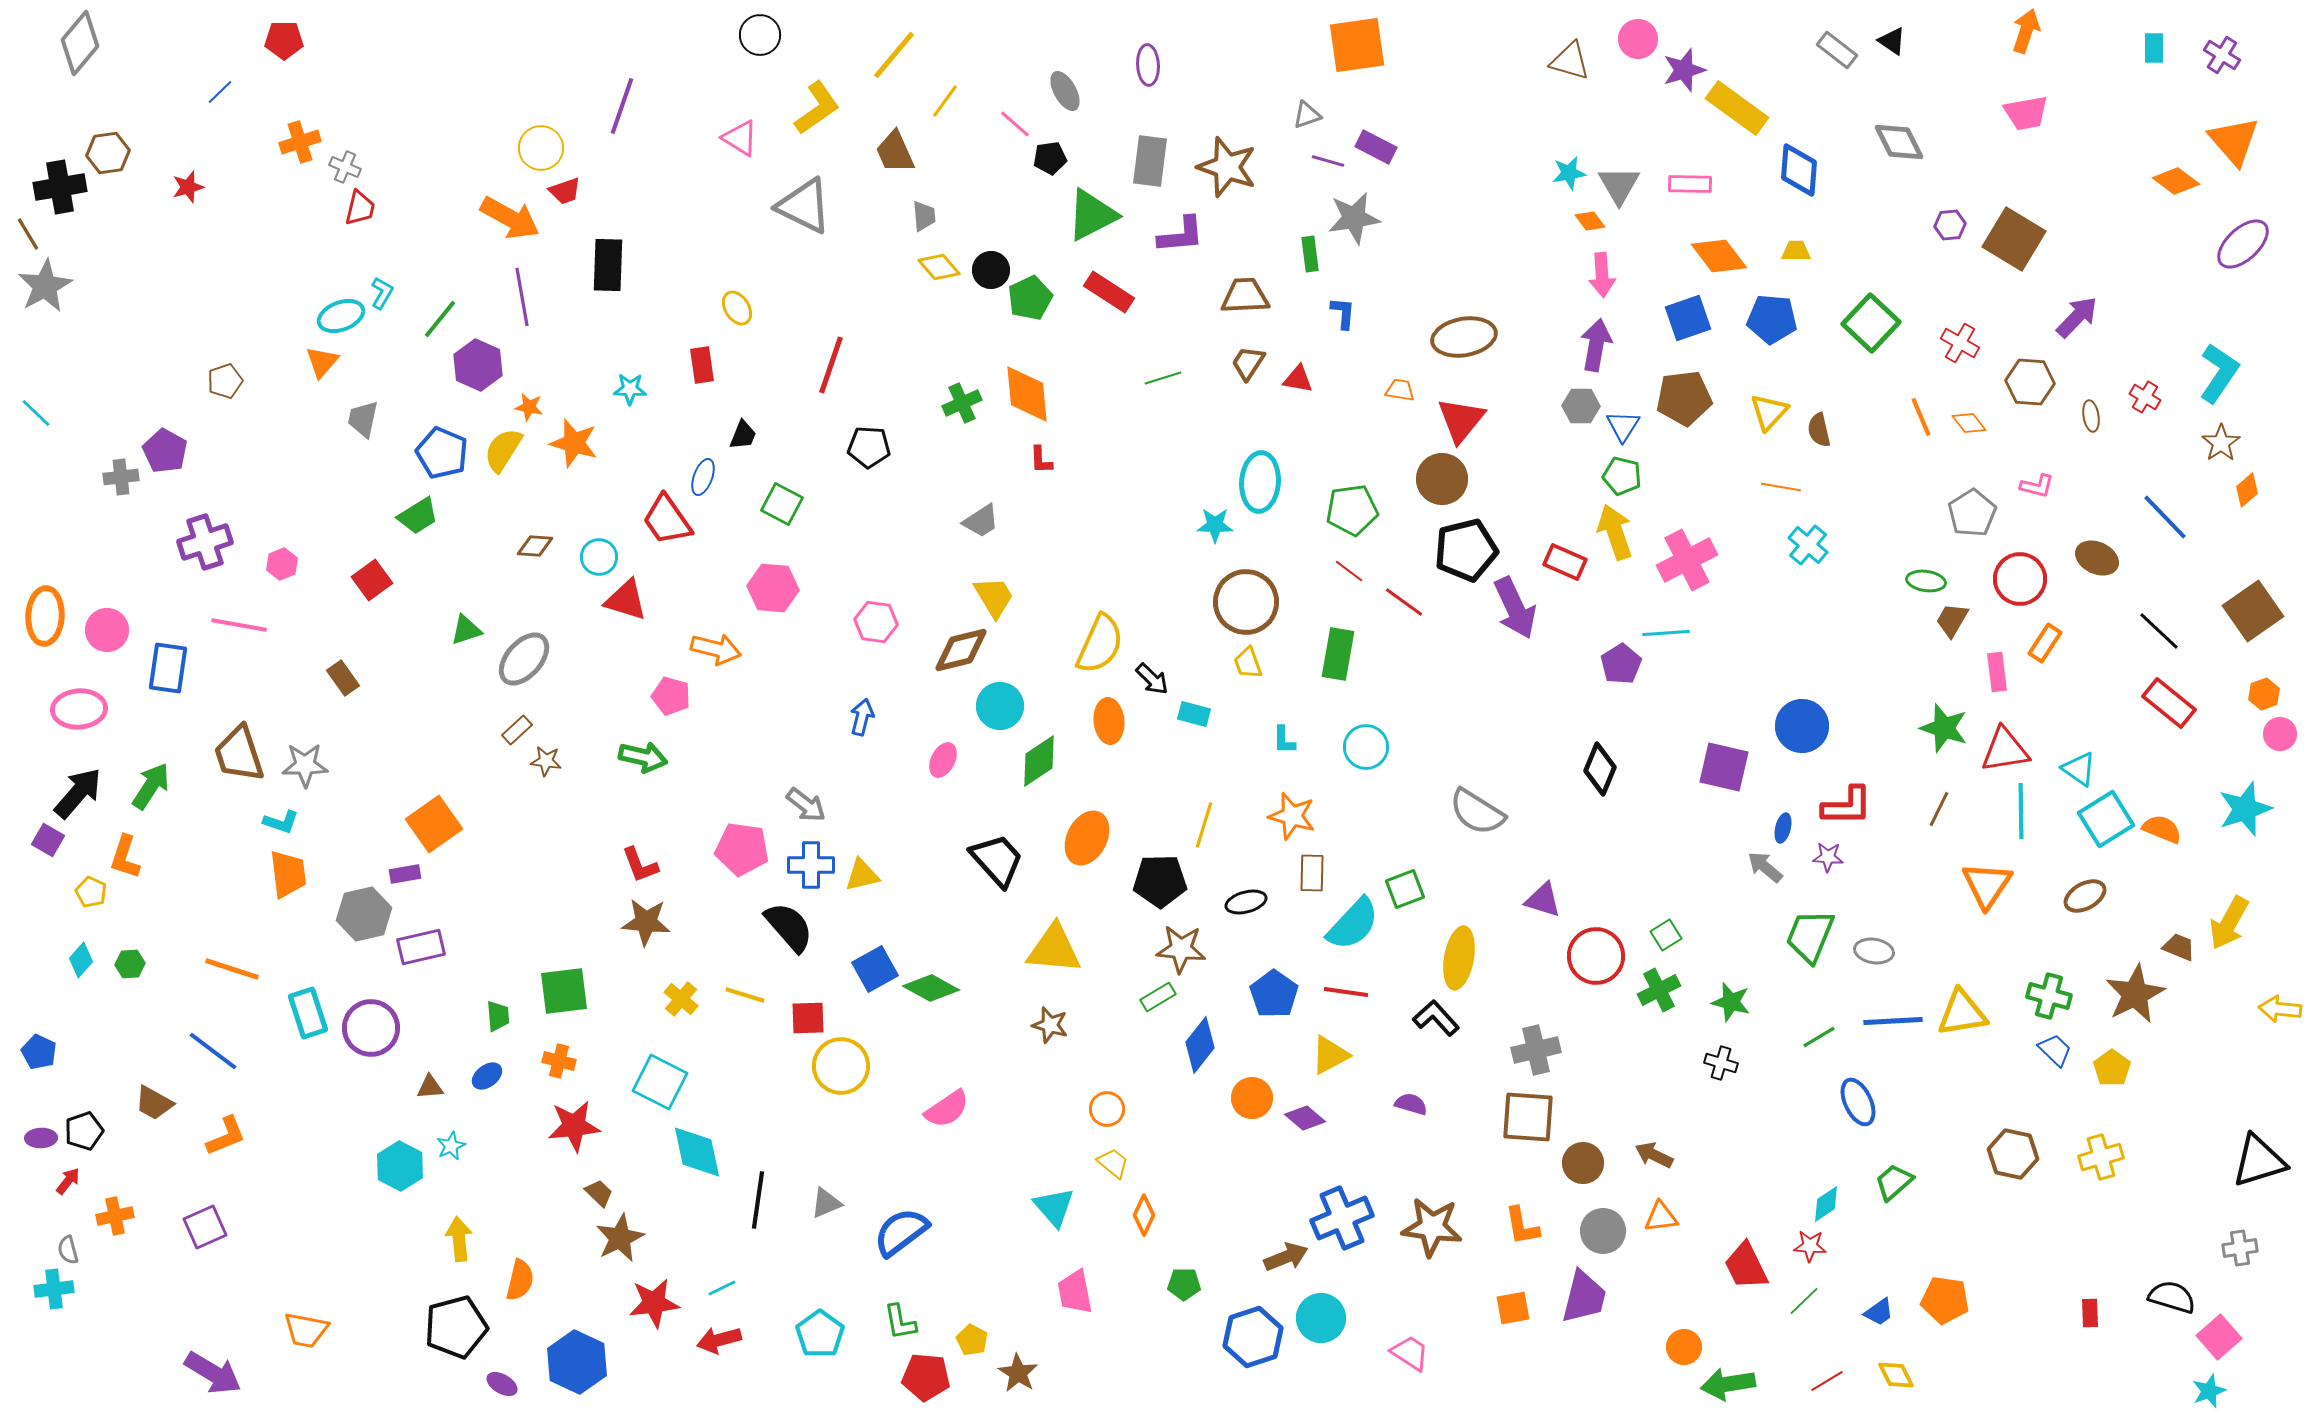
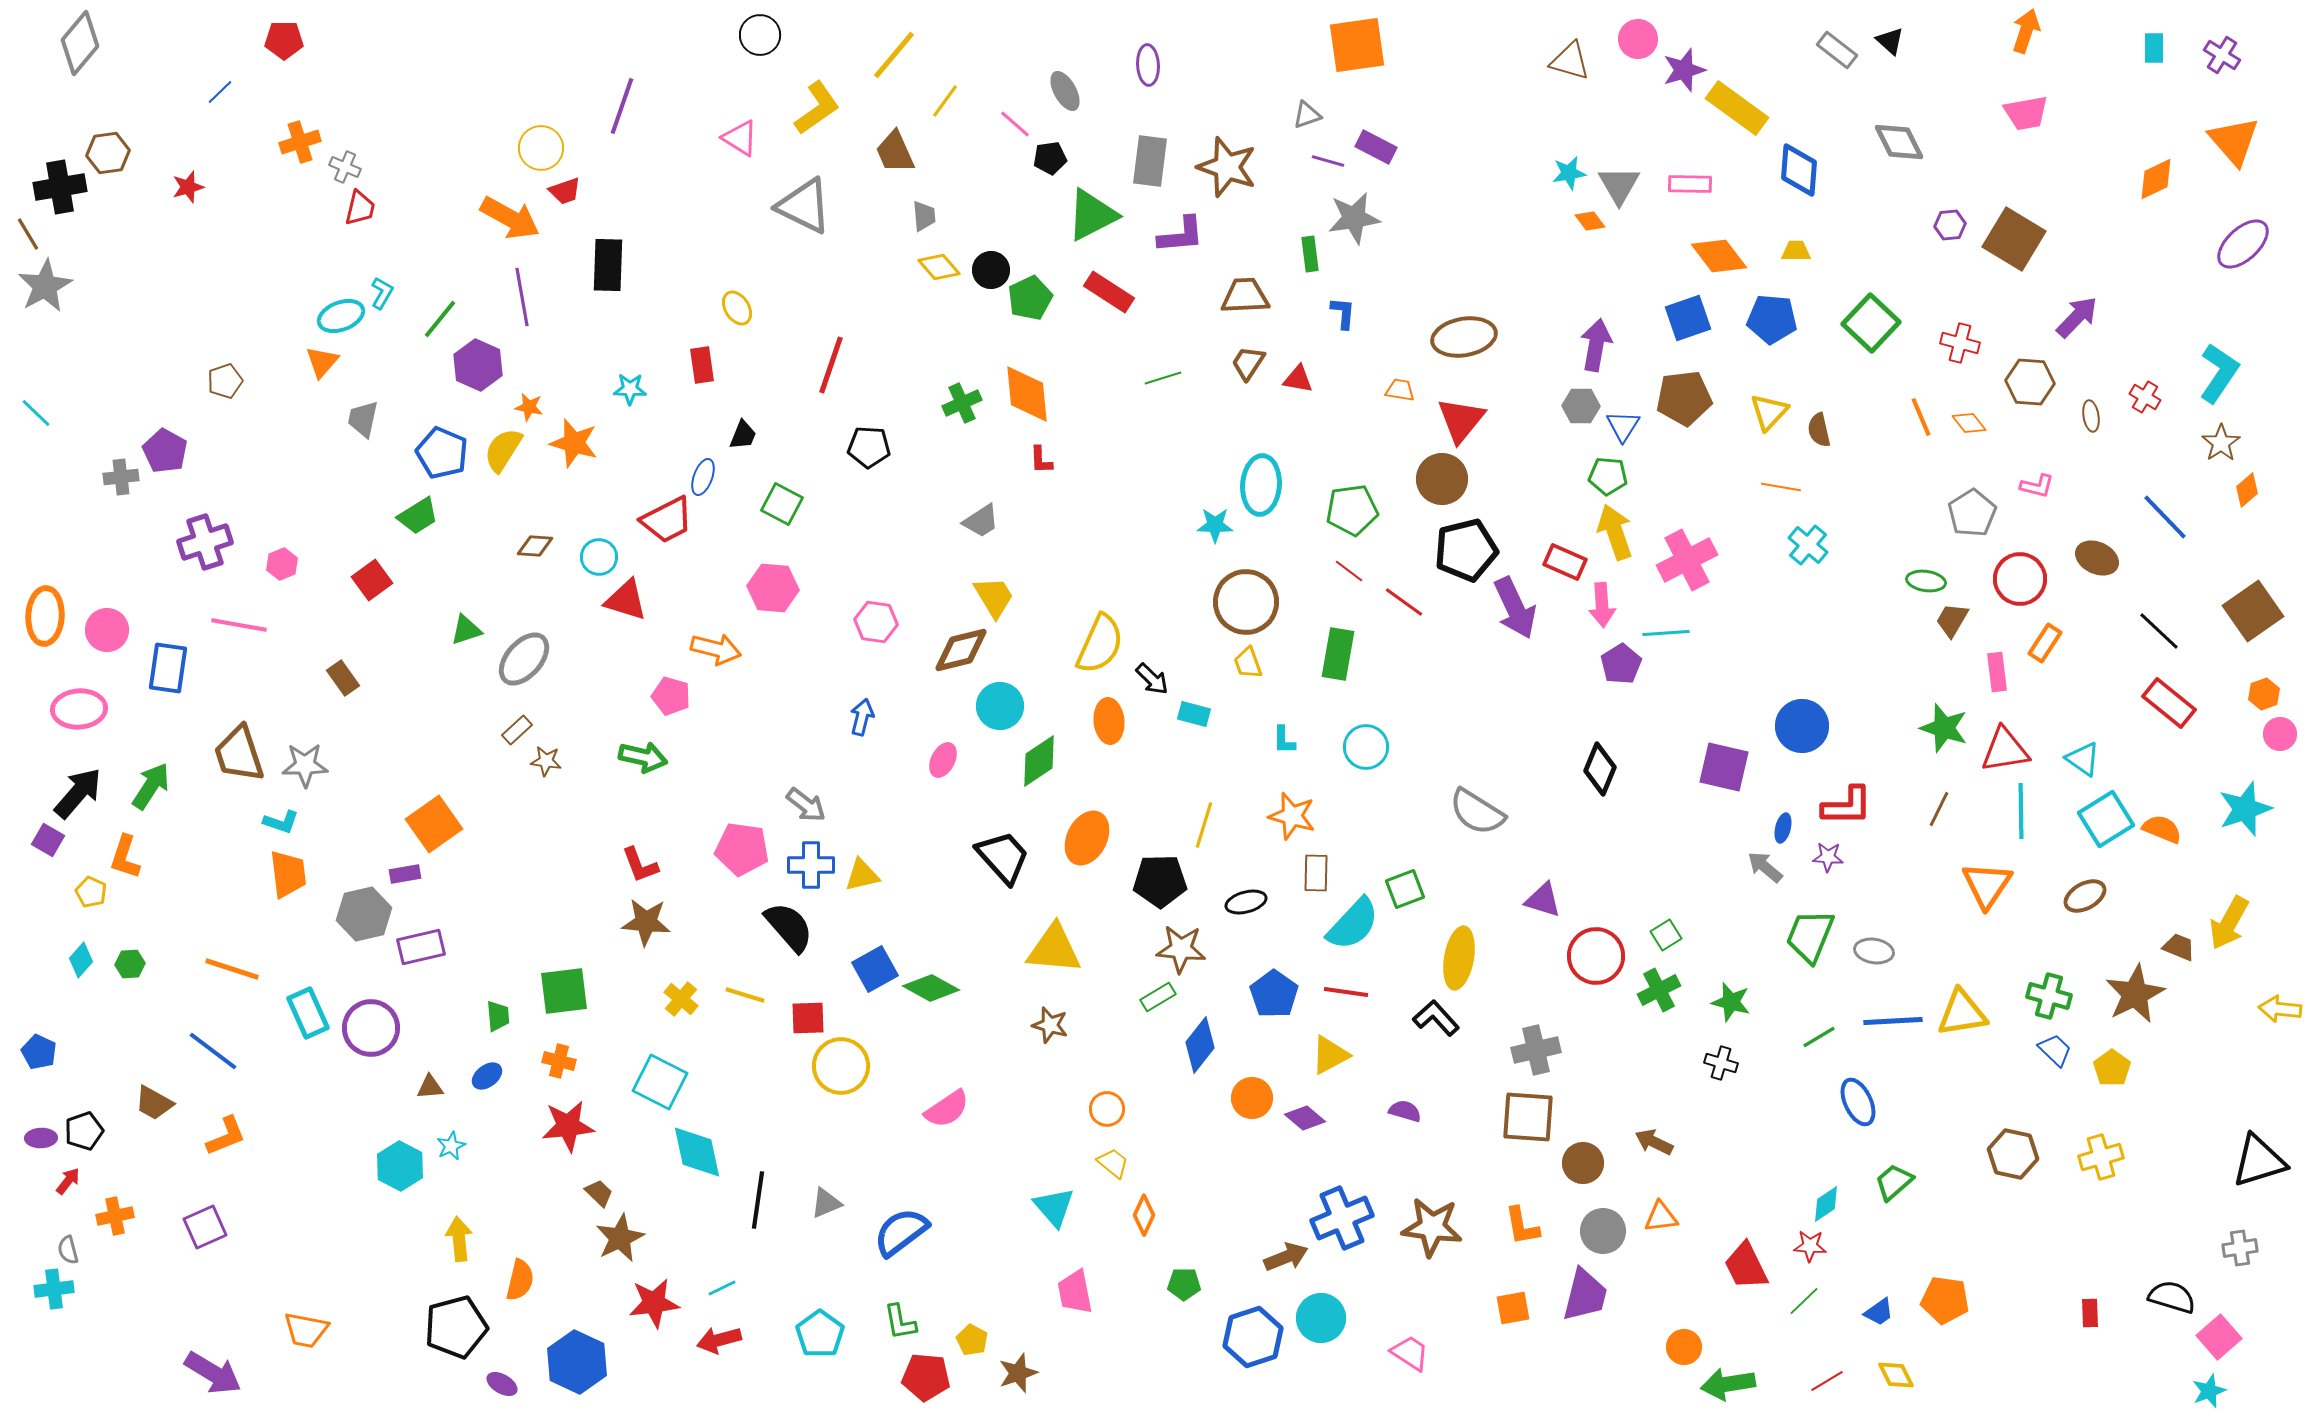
black triangle at (1892, 41): moved 2 px left; rotated 8 degrees clockwise
orange diamond at (2176, 181): moved 20 px left, 2 px up; rotated 63 degrees counterclockwise
pink arrow at (1602, 275): moved 330 px down
red cross at (1960, 343): rotated 15 degrees counterclockwise
green pentagon at (1622, 476): moved 14 px left; rotated 9 degrees counterclockwise
cyan ellipse at (1260, 482): moved 1 px right, 3 px down
red trapezoid at (667, 520): rotated 82 degrees counterclockwise
cyan triangle at (2079, 769): moved 4 px right, 10 px up
black trapezoid at (997, 860): moved 6 px right, 3 px up
brown rectangle at (1312, 873): moved 4 px right
cyan rectangle at (308, 1013): rotated 6 degrees counterclockwise
purple semicircle at (1411, 1104): moved 6 px left, 7 px down
red star at (574, 1126): moved 6 px left
brown arrow at (1654, 1155): moved 13 px up
purple trapezoid at (1584, 1297): moved 1 px right, 2 px up
brown star at (1018, 1373): rotated 21 degrees clockwise
